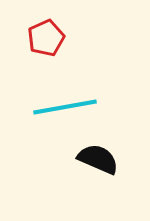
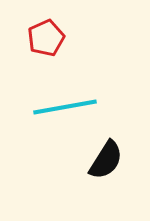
black semicircle: moved 8 px right, 1 px down; rotated 99 degrees clockwise
